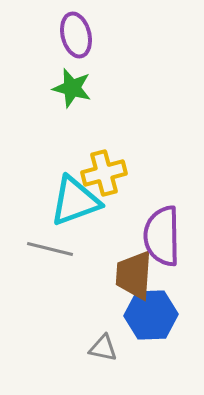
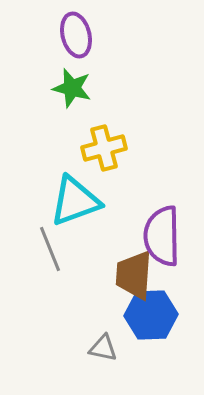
yellow cross: moved 25 px up
gray line: rotated 54 degrees clockwise
